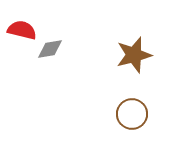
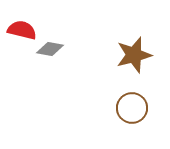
gray diamond: rotated 20 degrees clockwise
brown circle: moved 6 px up
